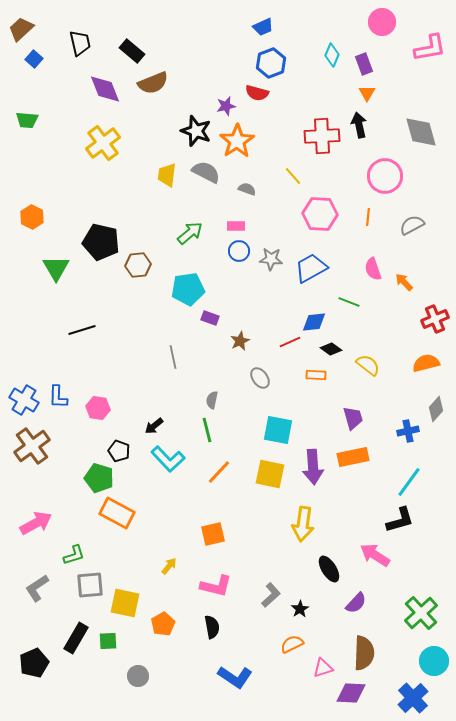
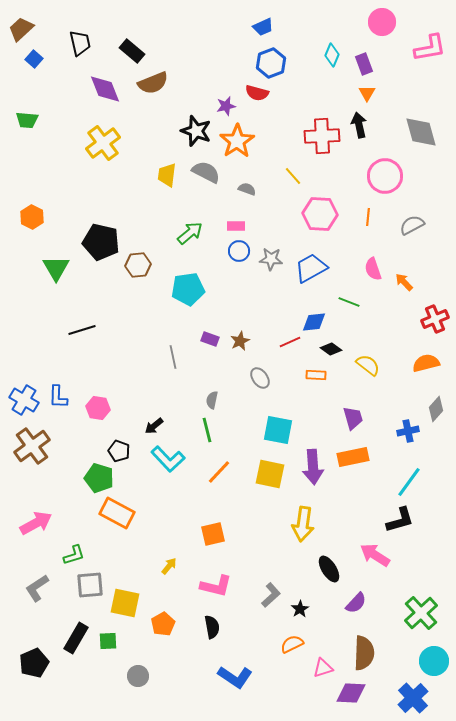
purple rectangle at (210, 318): moved 21 px down
